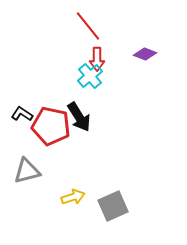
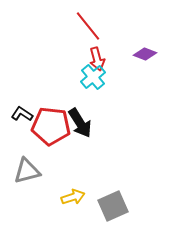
red arrow: rotated 15 degrees counterclockwise
cyan cross: moved 3 px right, 1 px down
black arrow: moved 1 px right, 6 px down
red pentagon: rotated 6 degrees counterclockwise
